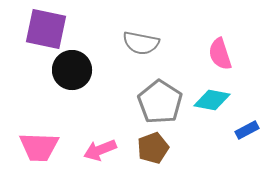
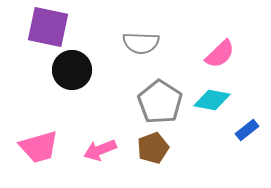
purple square: moved 2 px right, 2 px up
gray semicircle: rotated 9 degrees counterclockwise
pink semicircle: rotated 116 degrees counterclockwise
blue rectangle: rotated 10 degrees counterclockwise
pink trapezoid: rotated 18 degrees counterclockwise
